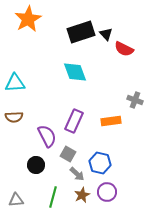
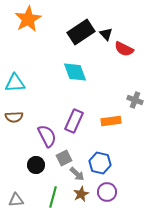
black rectangle: rotated 16 degrees counterclockwise
gray square: moved 4 px left, 4 px down; rotated 35 degrees clockwise
brown star: moved 1 px left, 1 px up
